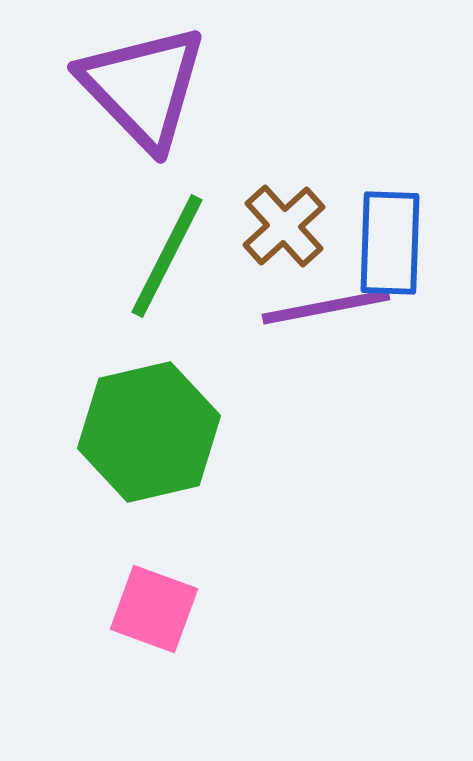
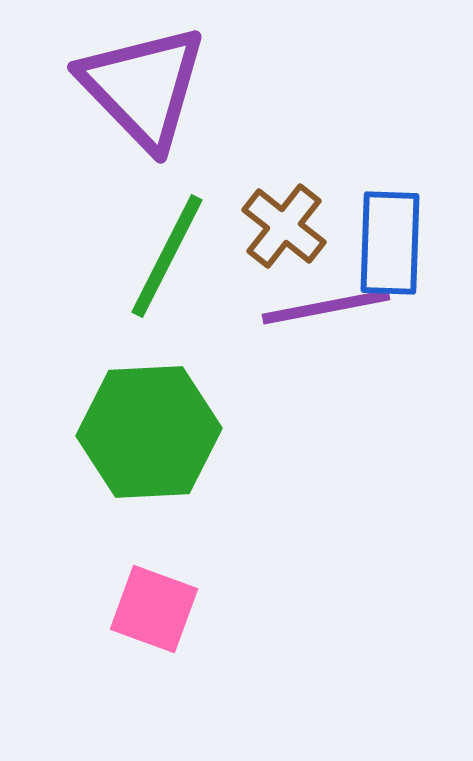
brown cross: rotated 10 degrees counterclockwise
green hexagon: rotated 10 degrees clockwise
